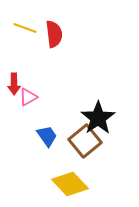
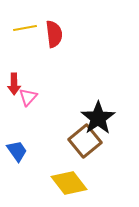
yellow line: rotated 30 degrees counterclockwise
pink triangle: rotated 18 degrees counterclockwise
blue trapezoid: moved 30 px left, 15 px down
yellow diamond: moved 1 px left, 1 px up; rotated 6 degrees clockwise
